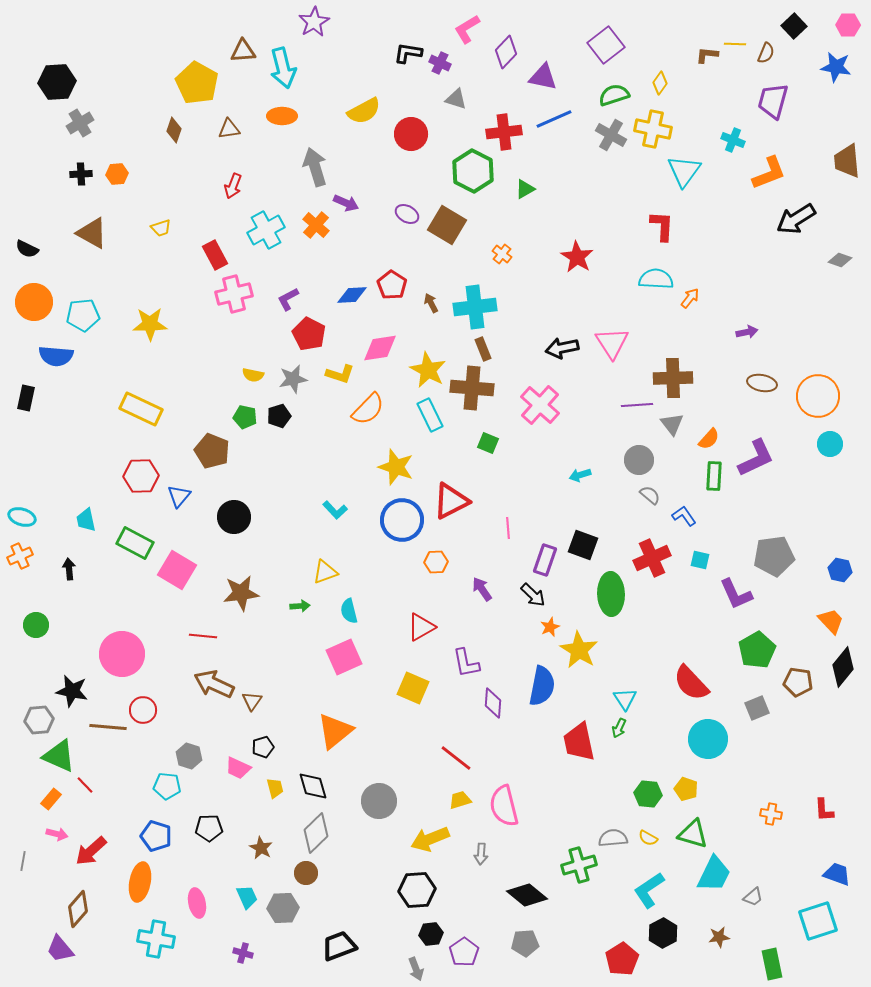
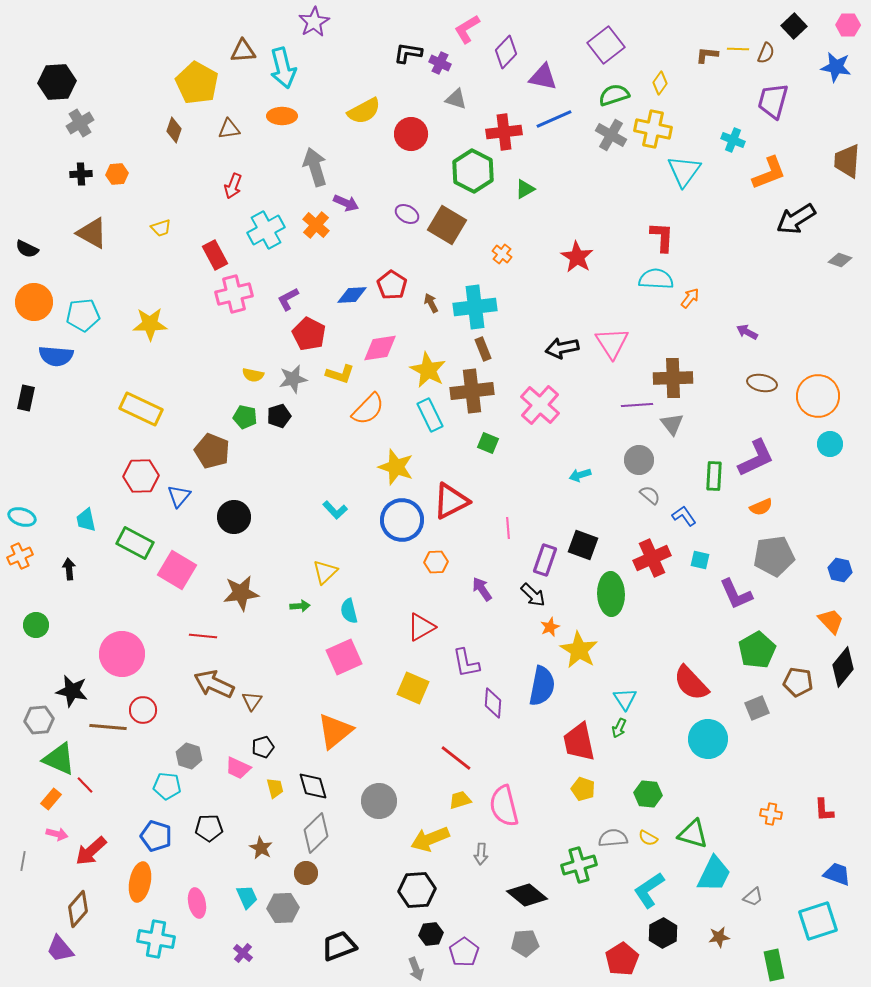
yellow line at (735, 44): moved 3 px right, 5 px down
brown trapezoid at (847, 161): rotated 9 degrees clockwise
red L-shape at (662, 226): moved 11 px down
purple arrow at (747, 332): rotated 140 degrees counterclockwise
brown cross at (472, 388): moved 3 px down; rotated 12 degrees counterclockwise
orange semicircle at (709, 439): moved 52 px right, 68 px down; rotated 25 degrees clockwise
yellow triangle at (325, 572): rotated 24 degrees counterclockwise
green triangle at (59, 756): moved 3 px down
yellow pentagon at (686, 789): moved 103 px left
purple cross at (243, 953): rotated 24 degrees clockwise
green rectangle at (772, 964): moved 2 px right, 1 px down
